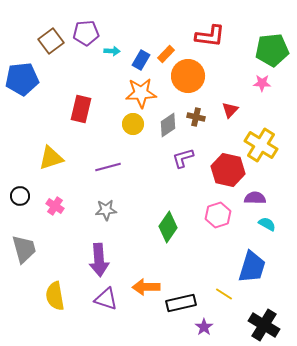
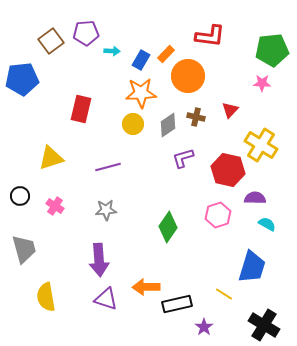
yellow semicircle: moved 9 px left, 1 px down
black rectangle: moved 4 px left, 1 px down
